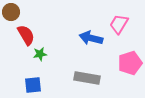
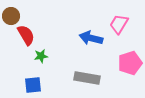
brown circle: moved 4 px down
green star: moved 1 px right, 2 px down
